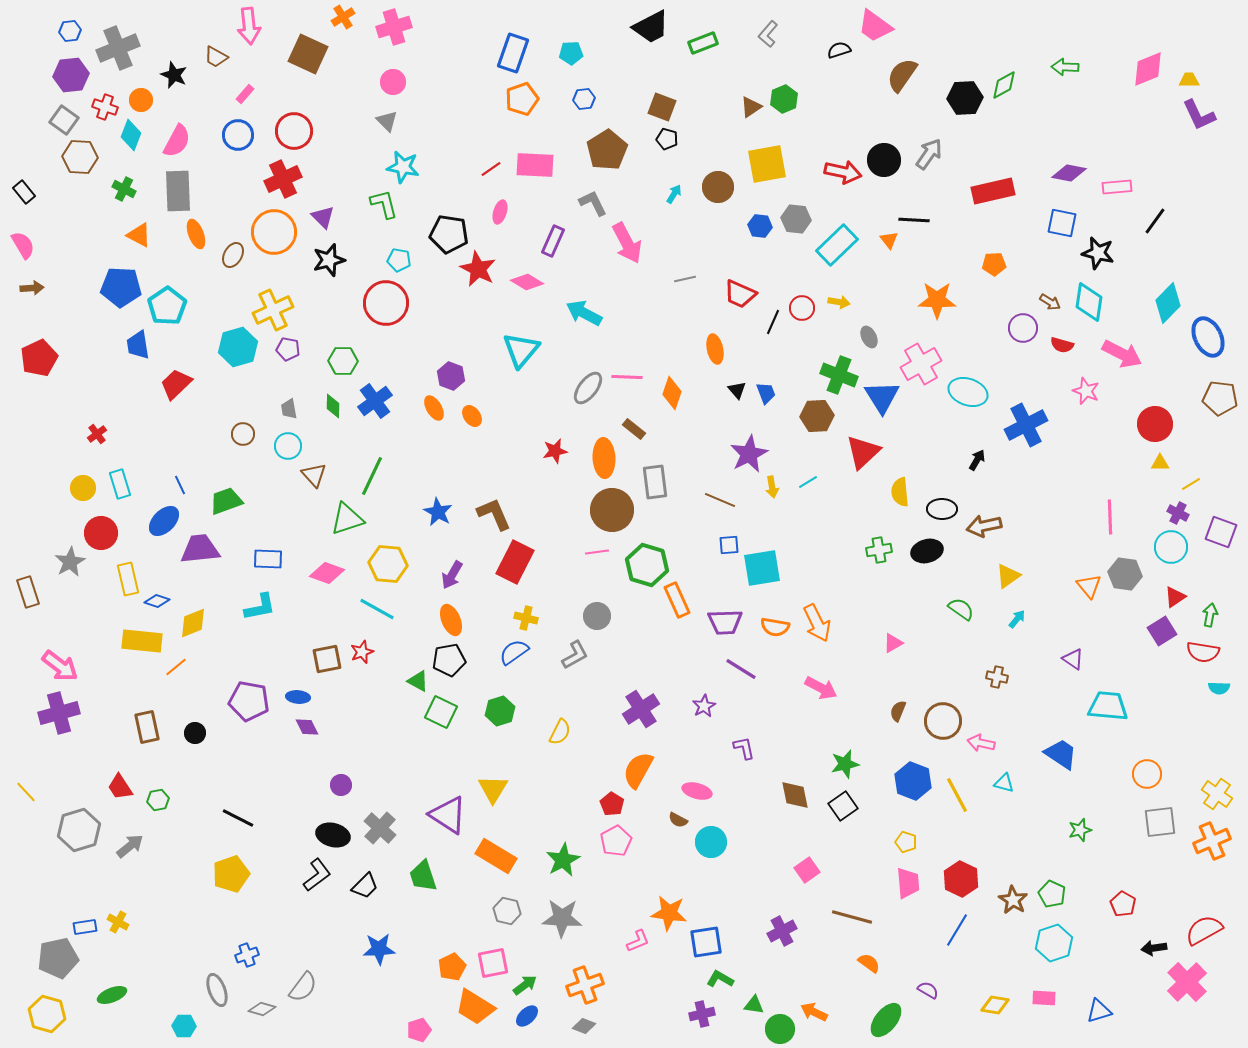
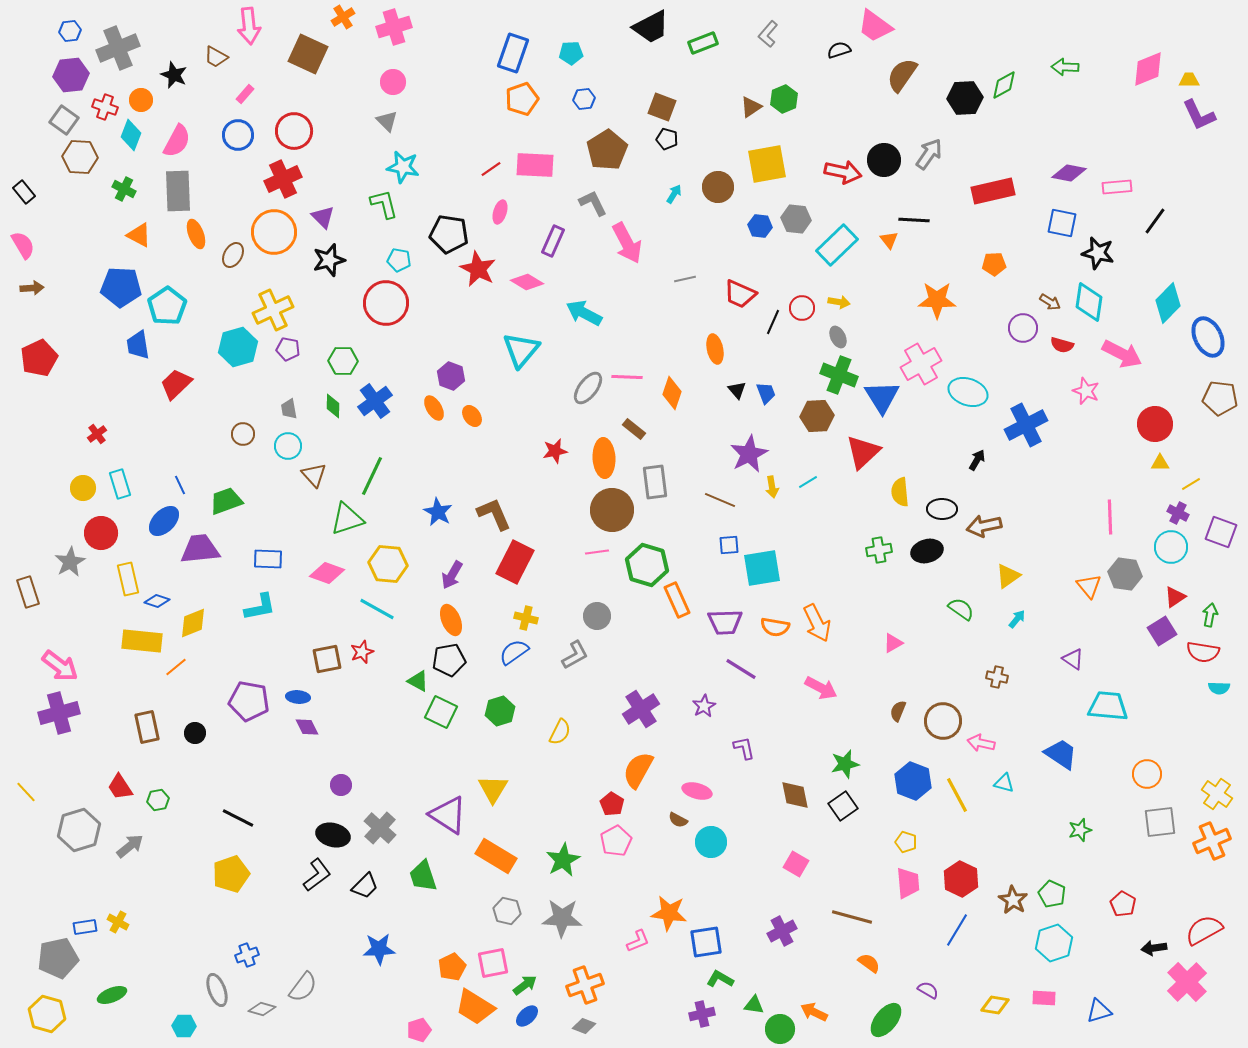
gray ellipse at (869, 337): moved 31 px left
pink square at (807, 870): moved 11 px left, 6 px up; rotated 25 degrees counterclockwise
